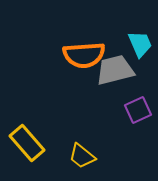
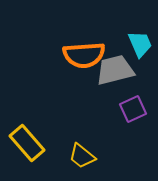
purple square: moved 5 px left, 1 px up
